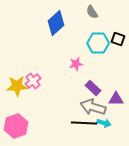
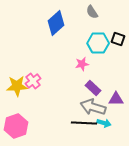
pink star: moved 6 px right
